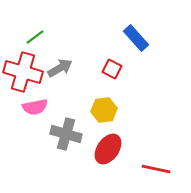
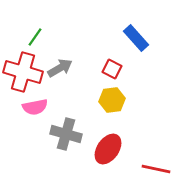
green line: rotated 18 degrees counterclockwise
yellow hexagon: moved 8 px right, 10 px up
